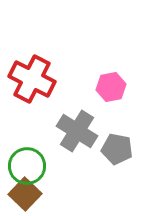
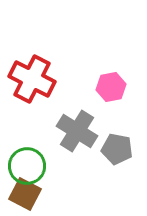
brown square: rotated 16 degrees counterclockwise
